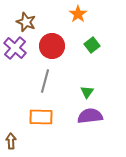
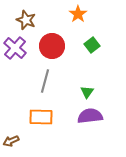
brown star: moved 2 px up
brown arrow: rotated 112 degrees counterclockwise
